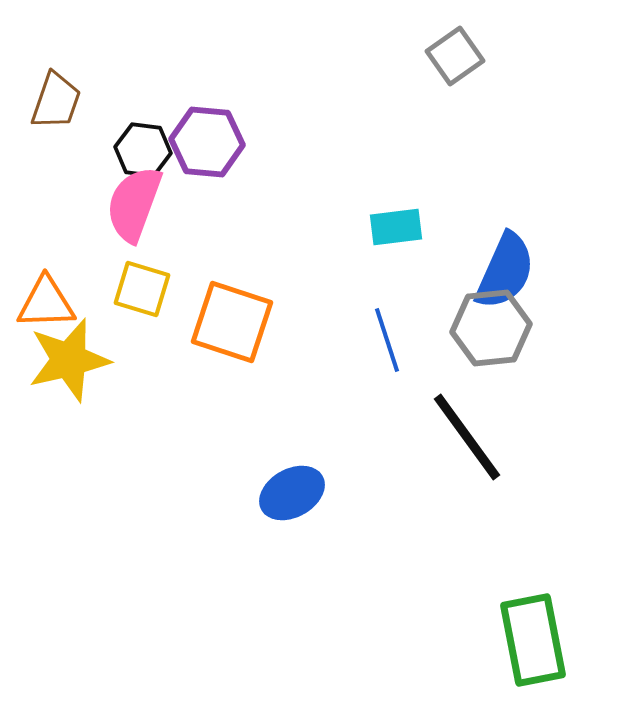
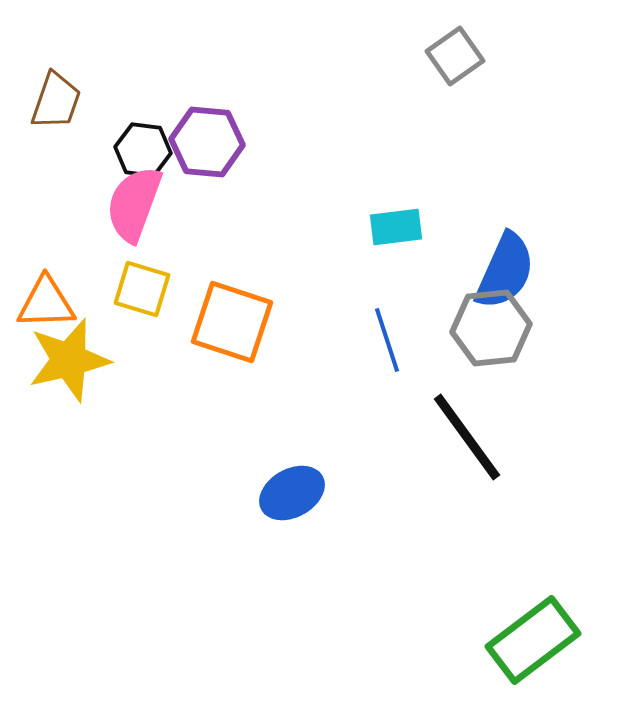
green rectangle: rotated 64 degrees clockwise
